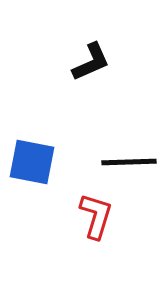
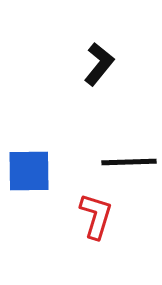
black L-shape: moved 8 px right, 2 px down; rotated 27 degrees counterclockwise
blue square: moved 3 px left, 9 px down; rotated 12 degrees counterclockwise
